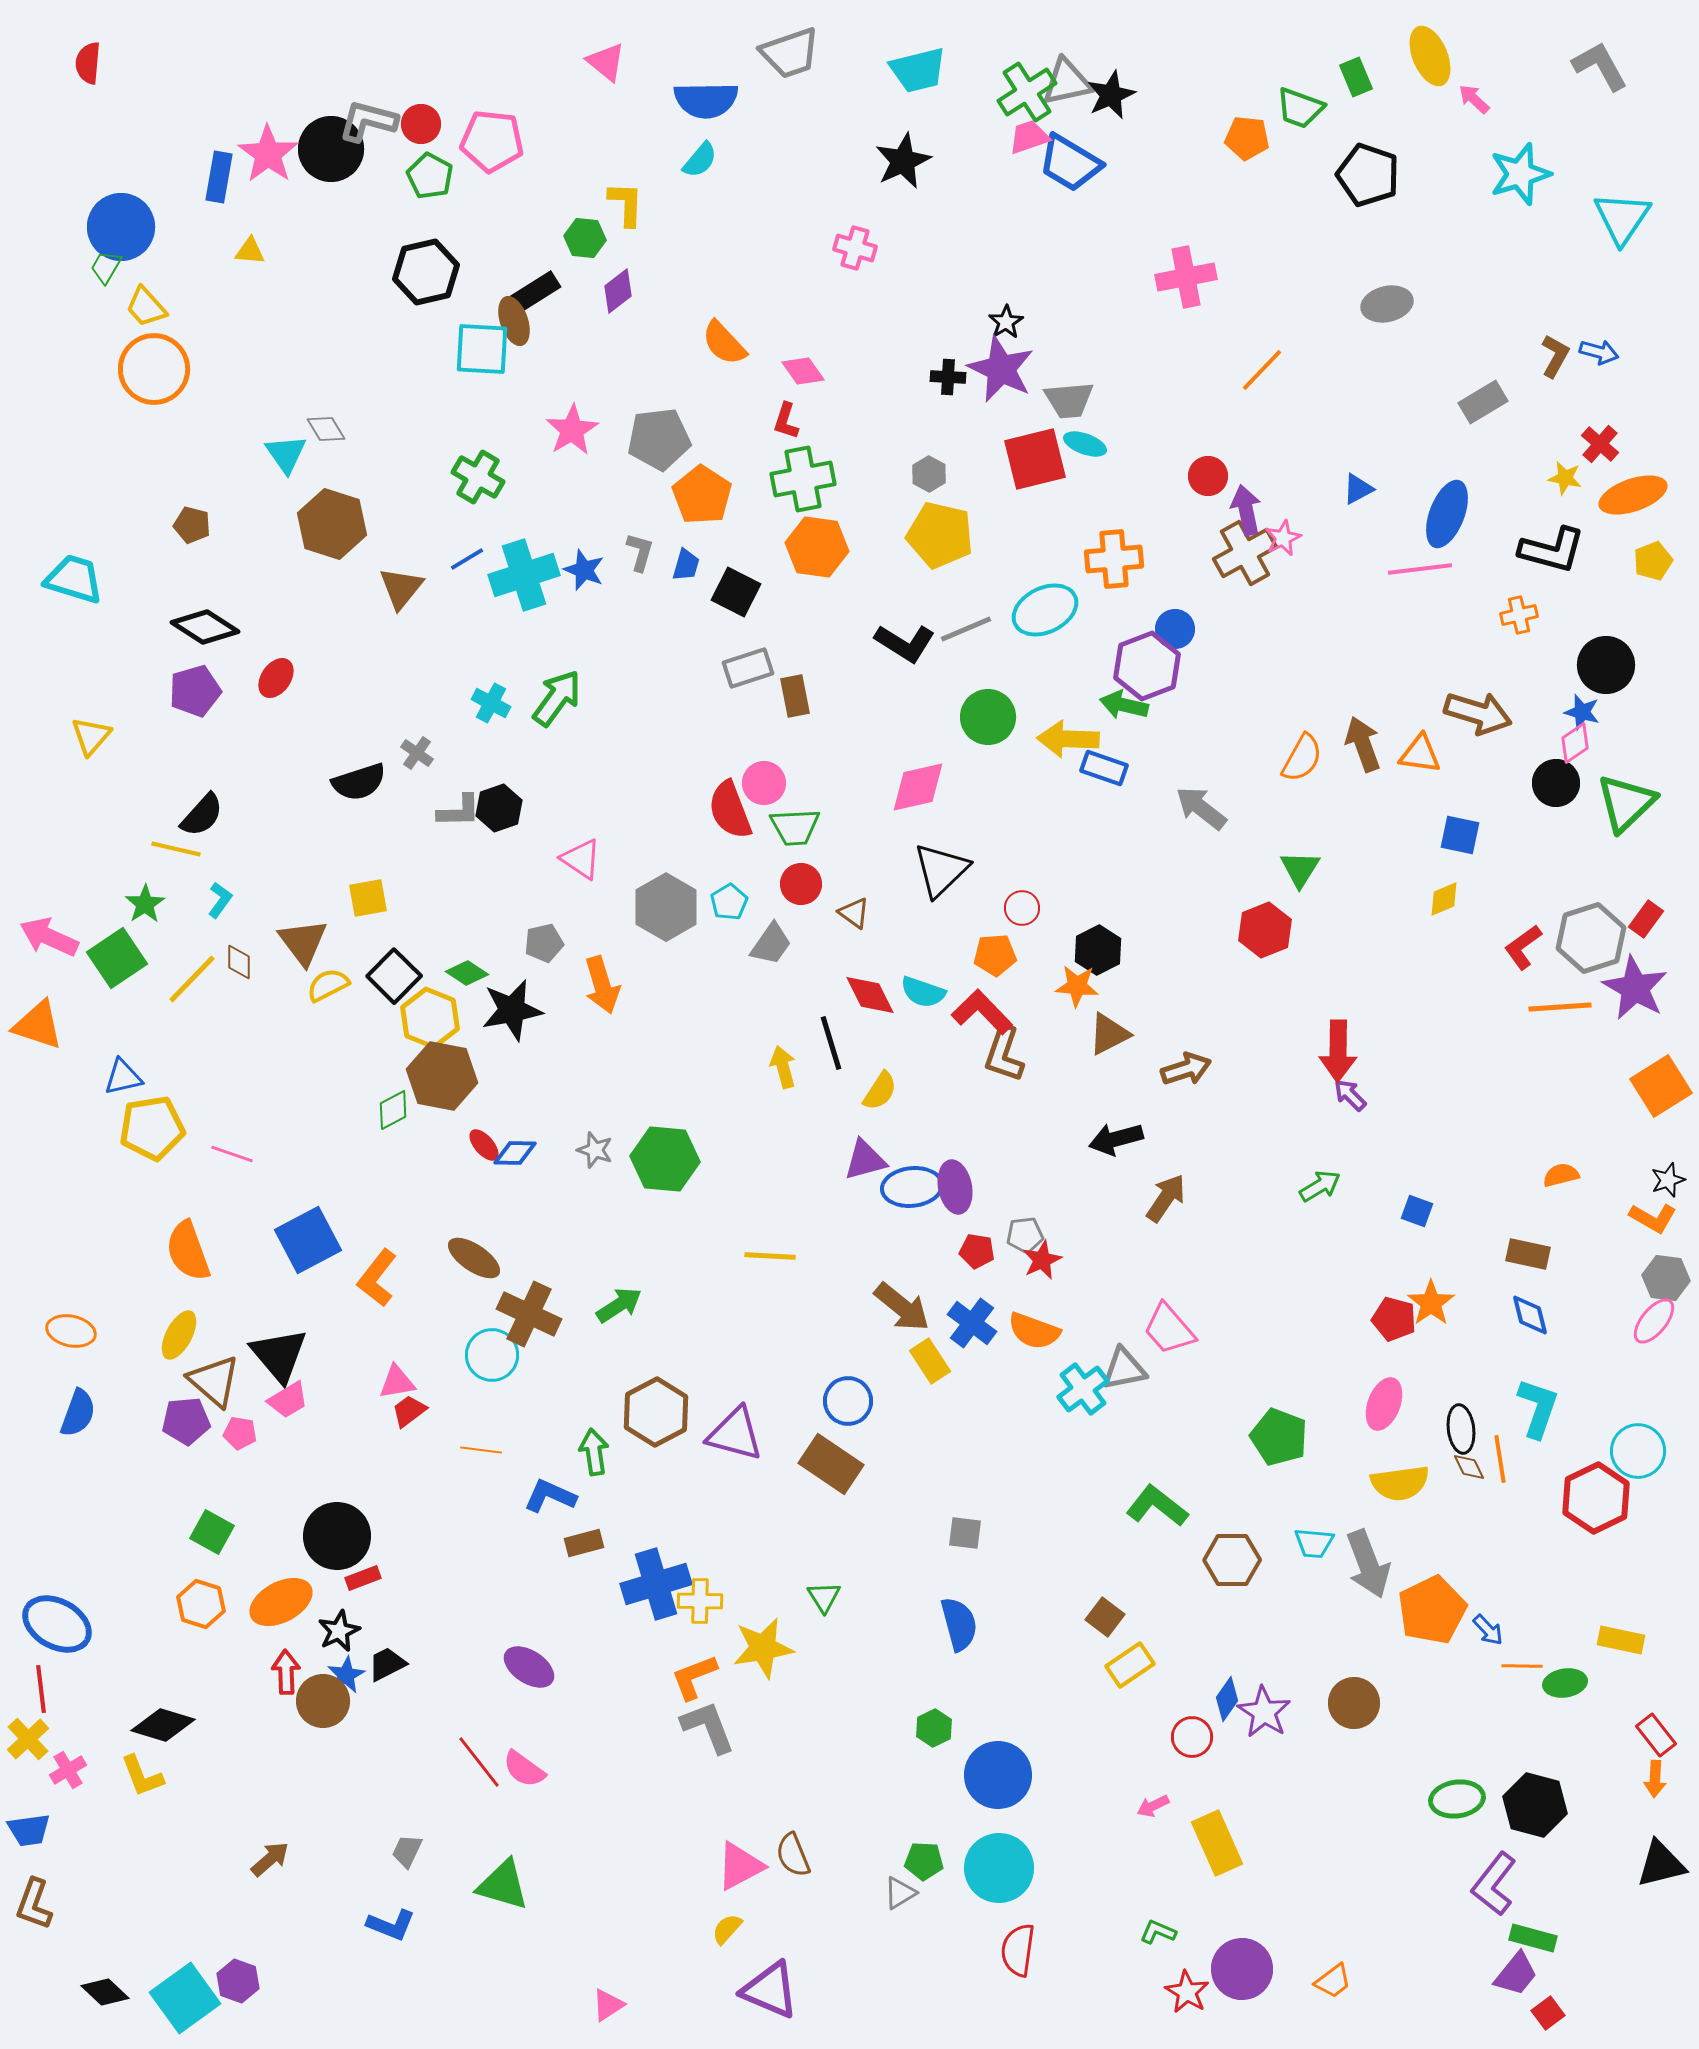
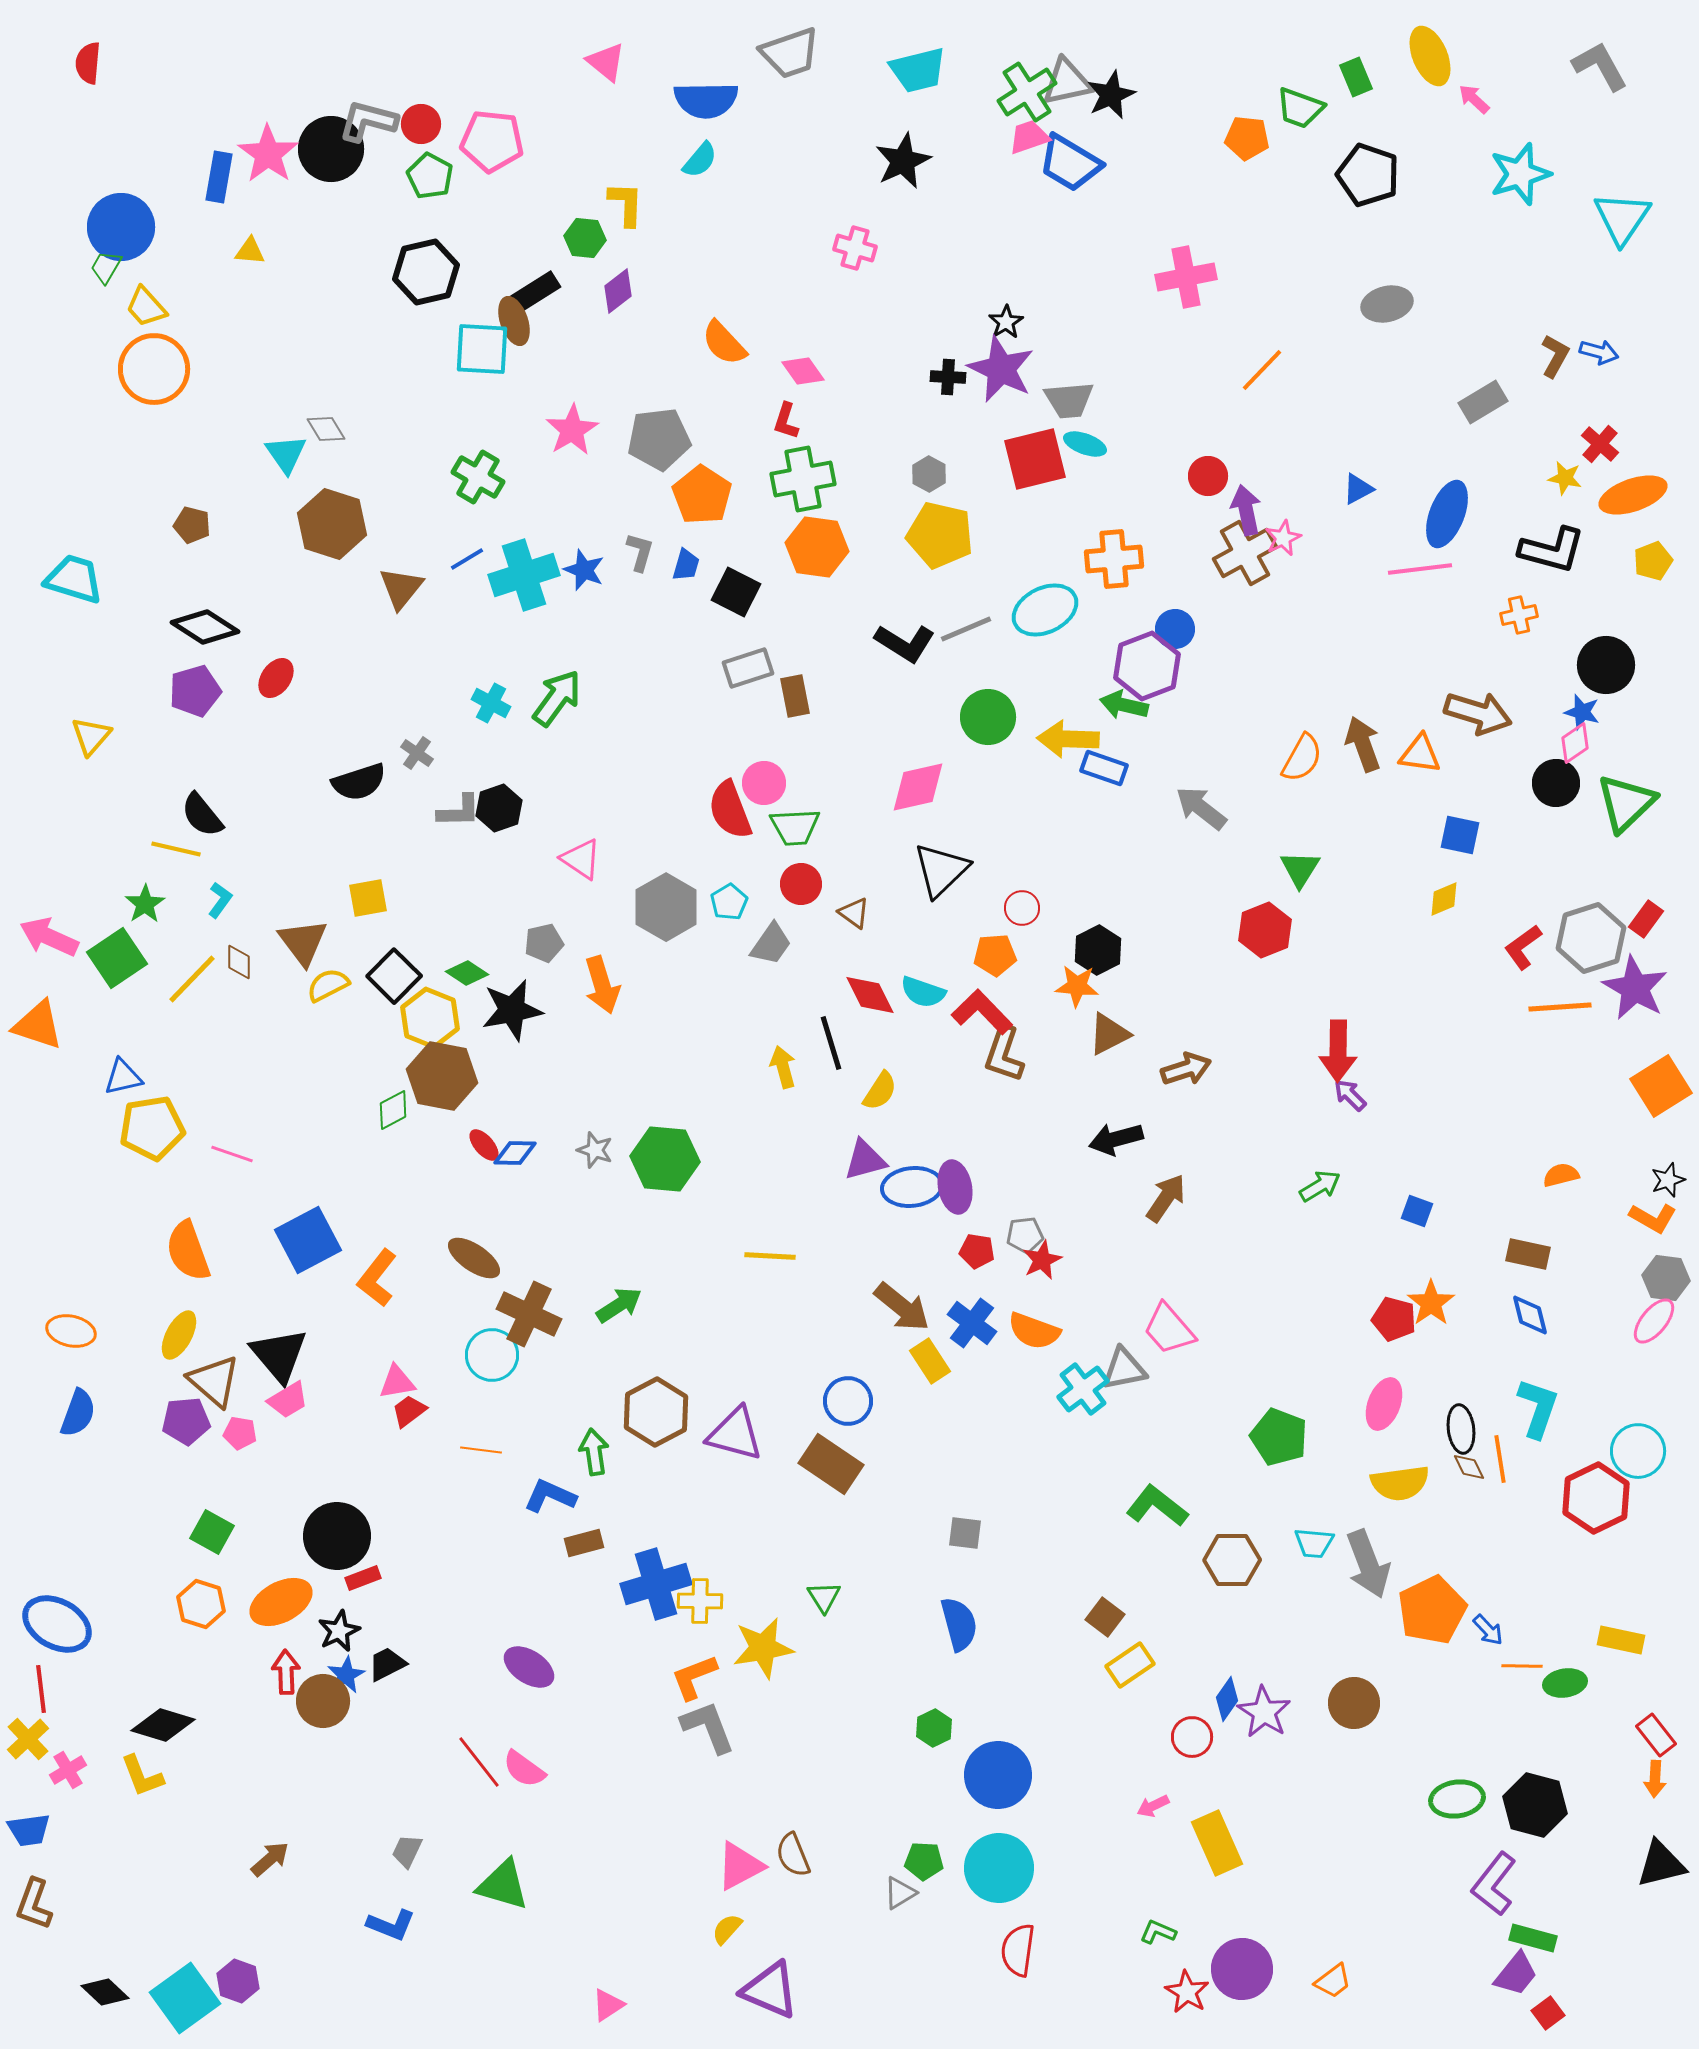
black semicircle at (202, 815): rotated 99 degrees clockwise
